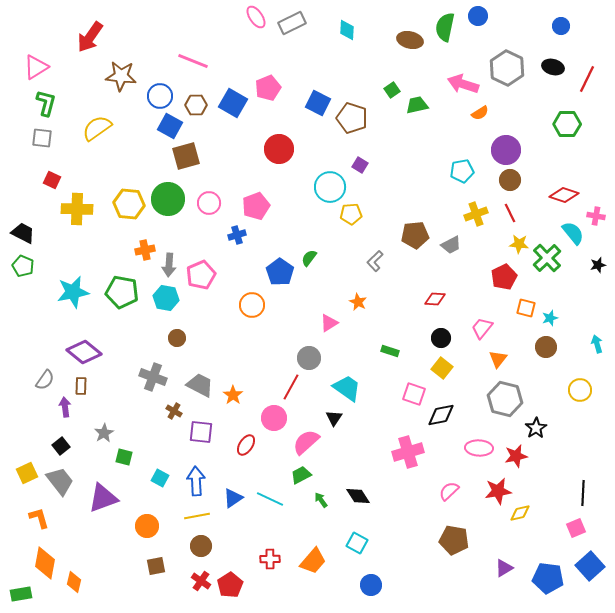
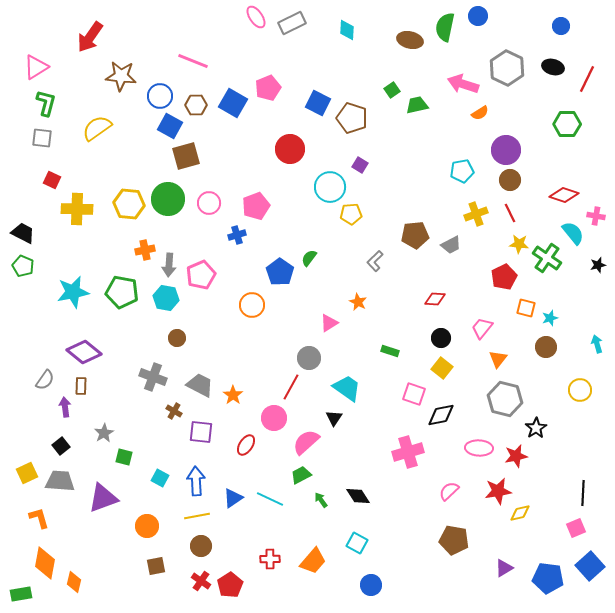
red circle at (279, 149): moved 11 px right
green cross at (547, 258): rotated 12 degrees counterclockwise
gray trapezoid at (60, 481): rotated 48 degrees counterclockwise
